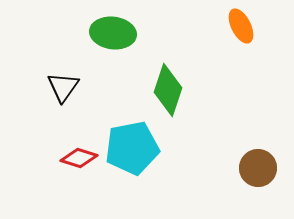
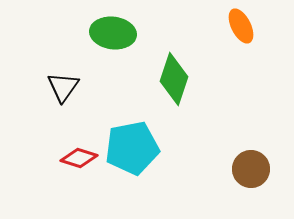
green diamond: moved 6 px right, 11 px up
brown circle: moved 7 px left, 1 px down
